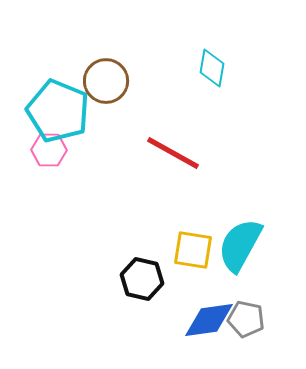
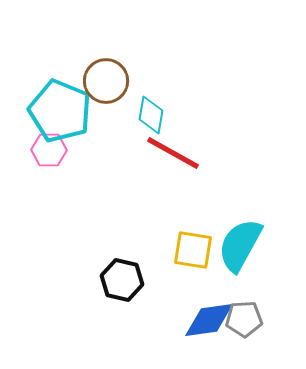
cyan diamond: moved 61 px left, 47 px down
cyan pentagon: moved 2 px right
black hexagon: moved 20 px left, 1 px down
gray pentagon: moved 2 px left; rotated 15 degrees counterclockwise
